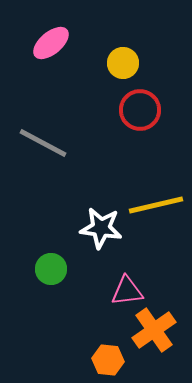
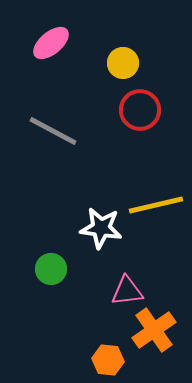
gray line: moved 10 px right, 12 px up
